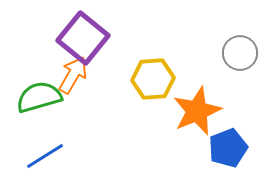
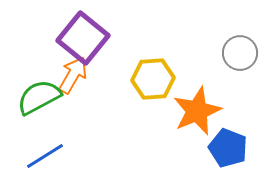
green semicircle: rotated 12 degrees counterclockwise
blue pentagon: rotated 30 degrees counterclockwise
